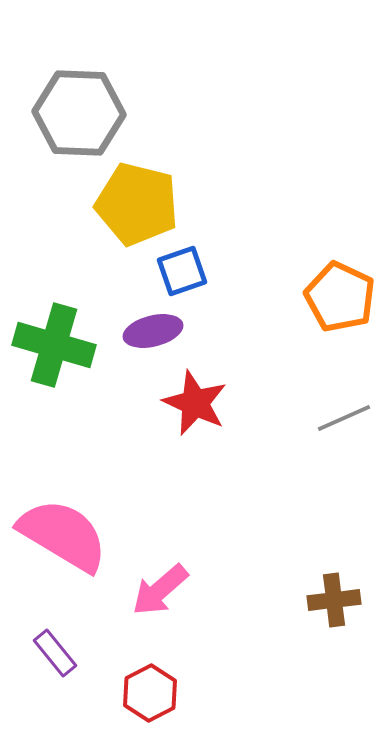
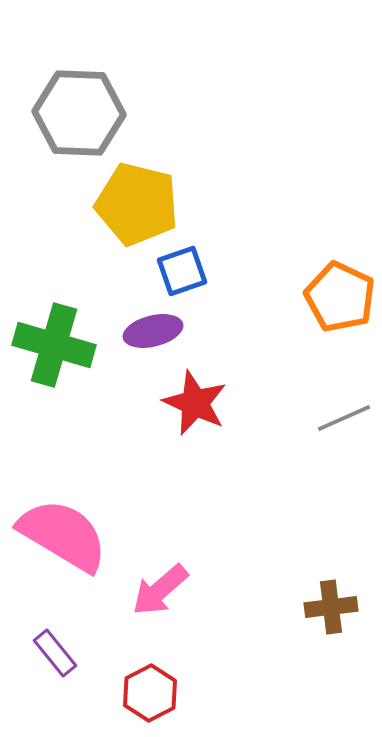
brown cross: moved 3 px left, 7 px down
